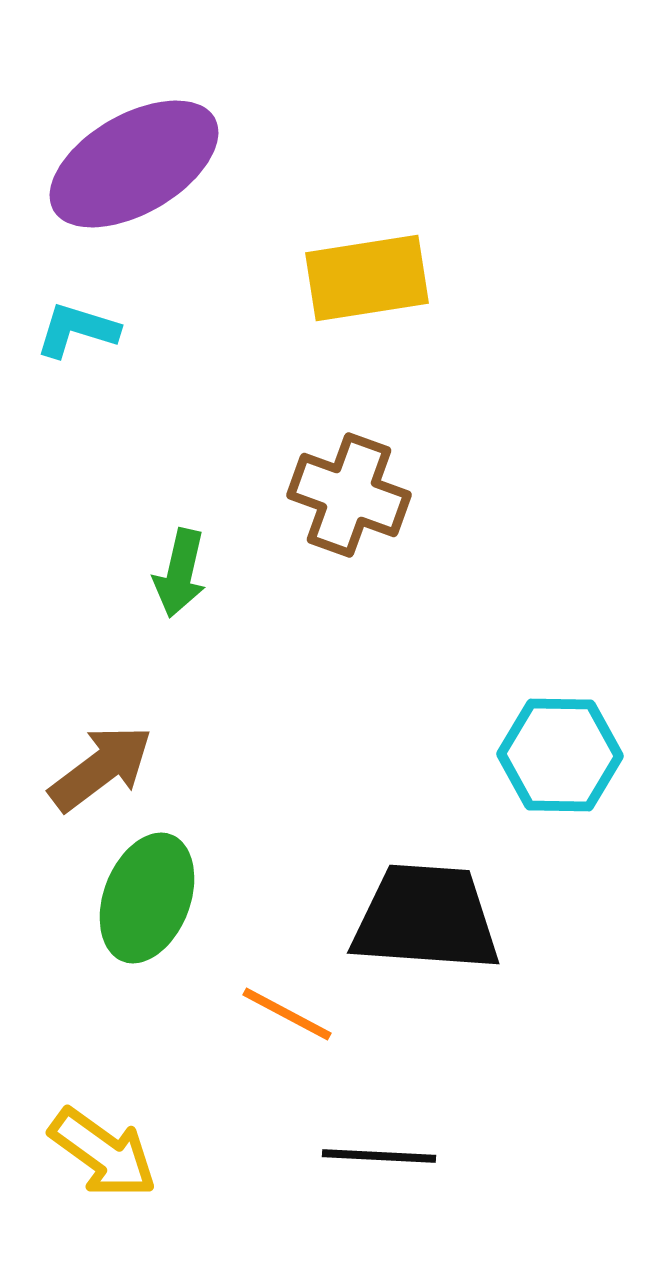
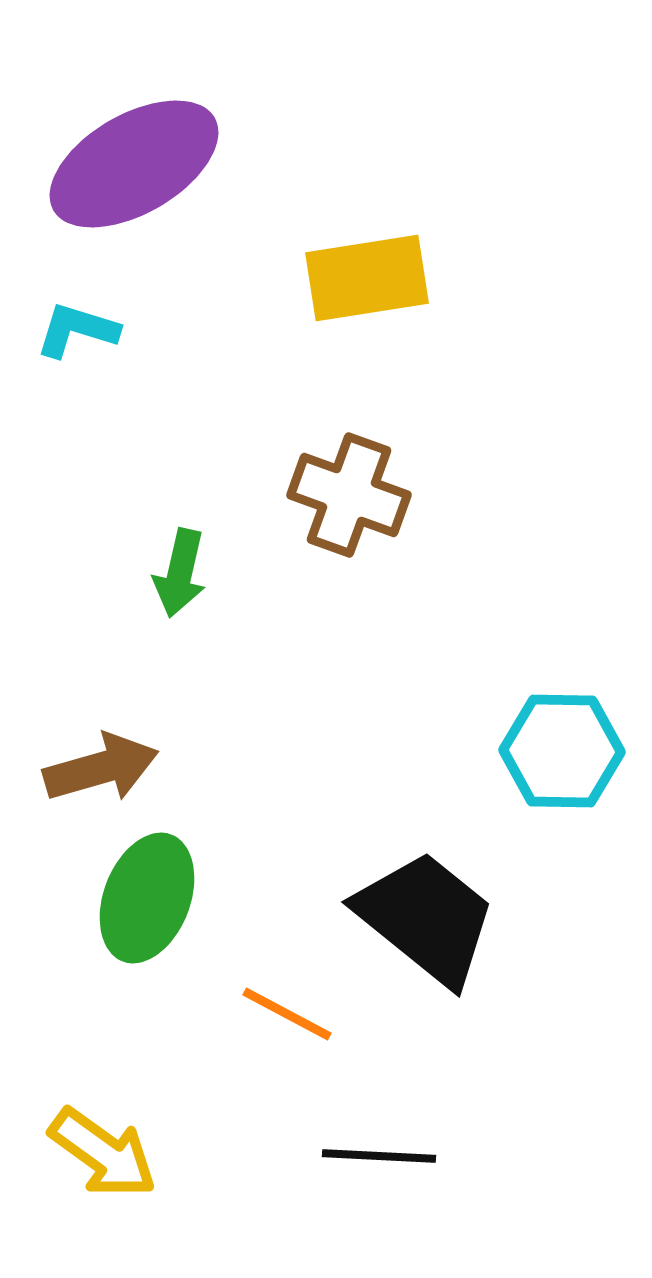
cyan hexagon: moved 2 px right, 4 px up
brown arrow: rotated 21 degrees clockwise
black trapezoid: rotated 35 degrees clockwise
